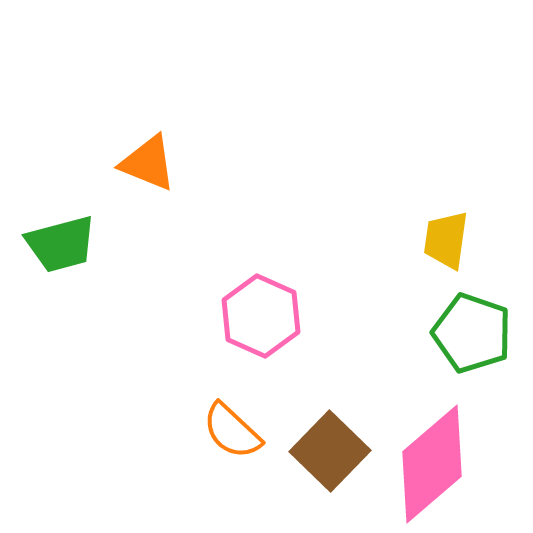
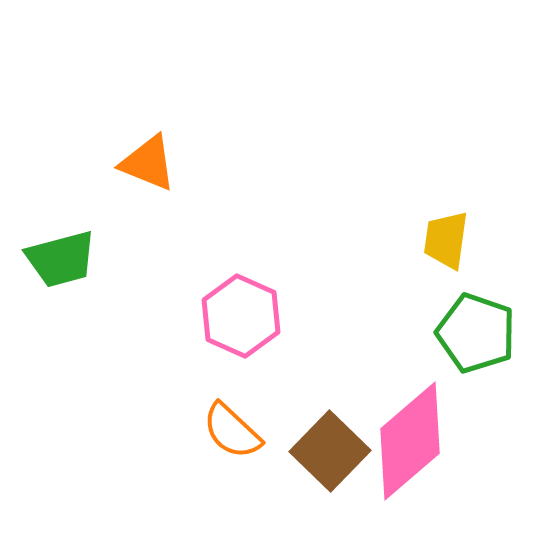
green trapezoid: moved 15 px down
pink hexagon: moved 20 px left
green pentagon: moved 4 px right
pink diamond: moved 22 px left, 23 px up
